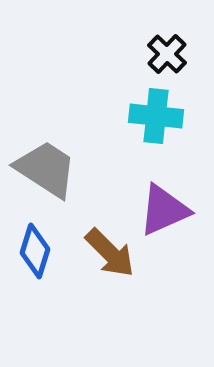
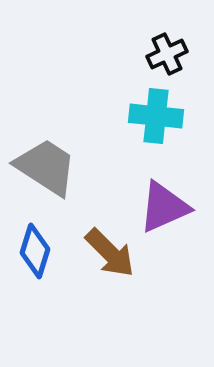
black cross: rotated 21 degrees clockwise
gray trapezoid: moved 2 px up
purple triangle: moved 3 px up
